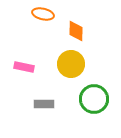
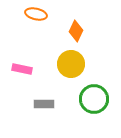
orange ellipse: moved 7 px left
orange diamond: rotated 25 degrees clockwise
pink rectangle: moved 2 px left, 2 px down
